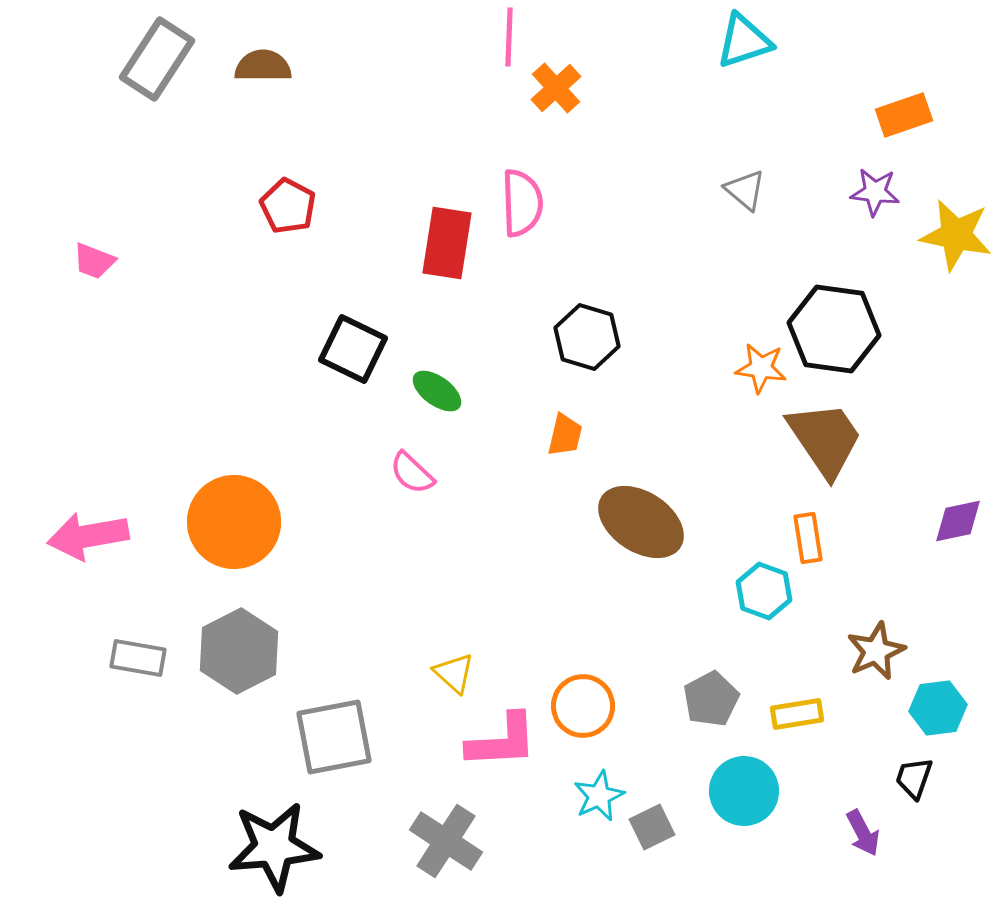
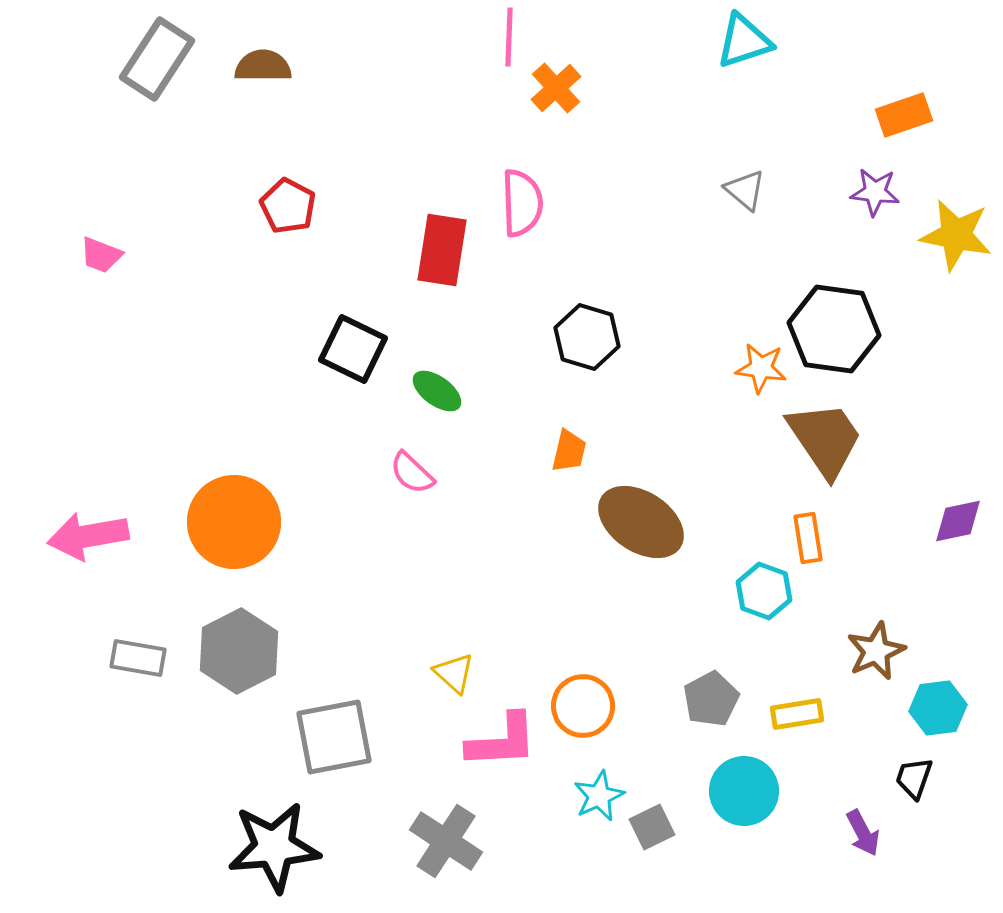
red rectangle at (447, 243): moved 5 px left, 7 px down
pink trapezoid at (94, 261): moved 7 px right, 6 px up
orange trapezoid at (565, 435): moved 4 px right, 16 px down
